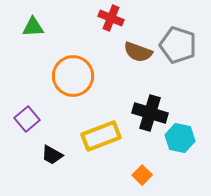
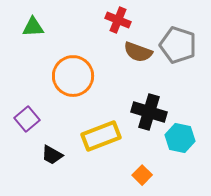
red cross: moved 7 px right, 2 px down
black cross: moved 1 px left, 1 px up
